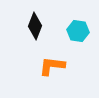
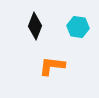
cyan hexagon: moved 4 px up
